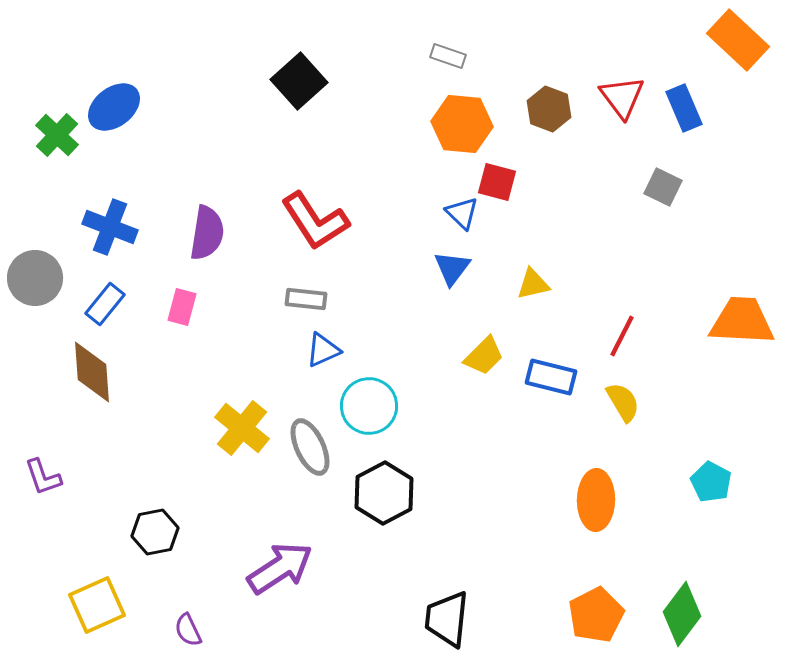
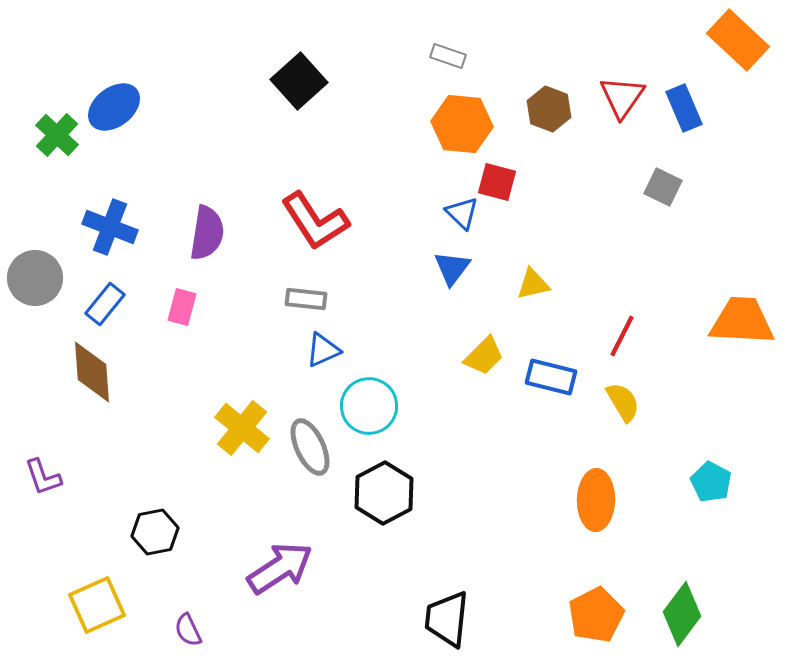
red triangle at (622, 97): rotated 12 degrees clockwise
